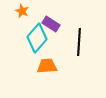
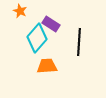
orange star: moved 2 px left
